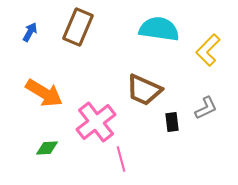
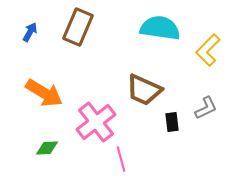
cyan semicircle: moved 1 px right, 1 px up
